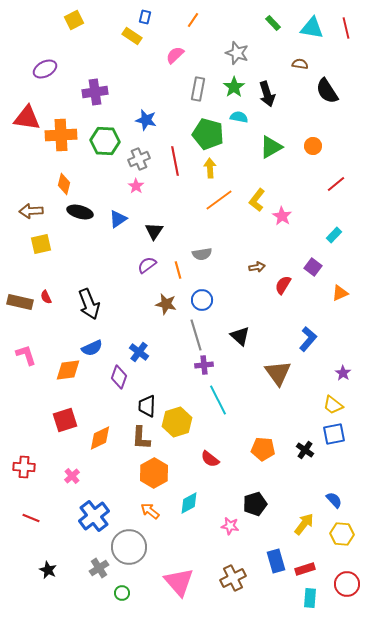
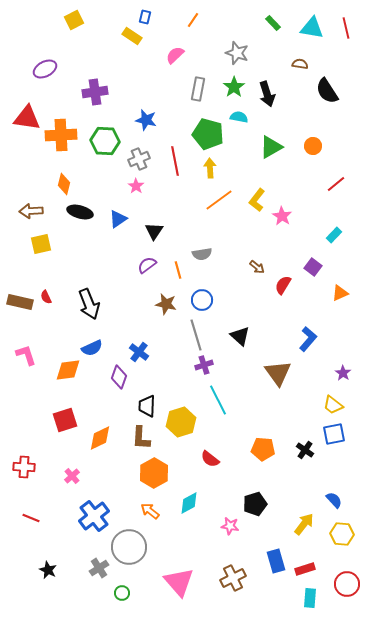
brown arrow at (257, 267): rotated 49 degrees clockwise
purple cross at (204, 365): rotated 12 degrees counterclockwise
yellow hexagon at (177, 422): moved 4 px right
